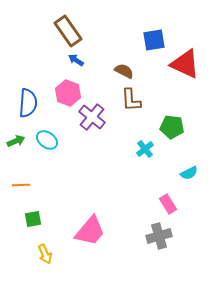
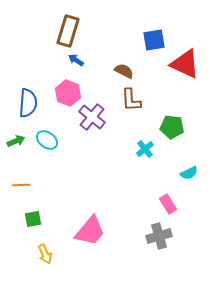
brown rectangle: rotated 52 degrees clockwise
